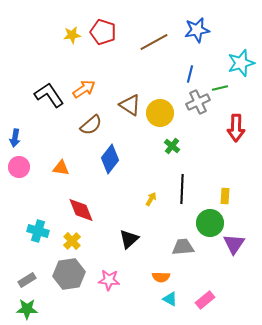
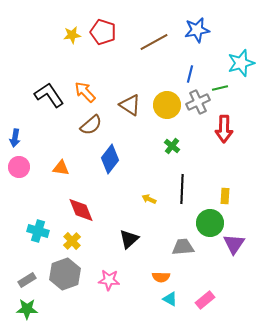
orange arrow: moved 1 px right, 3 px down; rotated 100 degrees counterclockwise
yellow circle: moved 7 px right, 8 px up
red arrow: moved 12 px left, 1 px down
yellow arrow: moved 2 px left; rotated 96 degrees counterclockwise
gray hexagon: moved 4 px left; rotated 12 degrees counterclockwise
